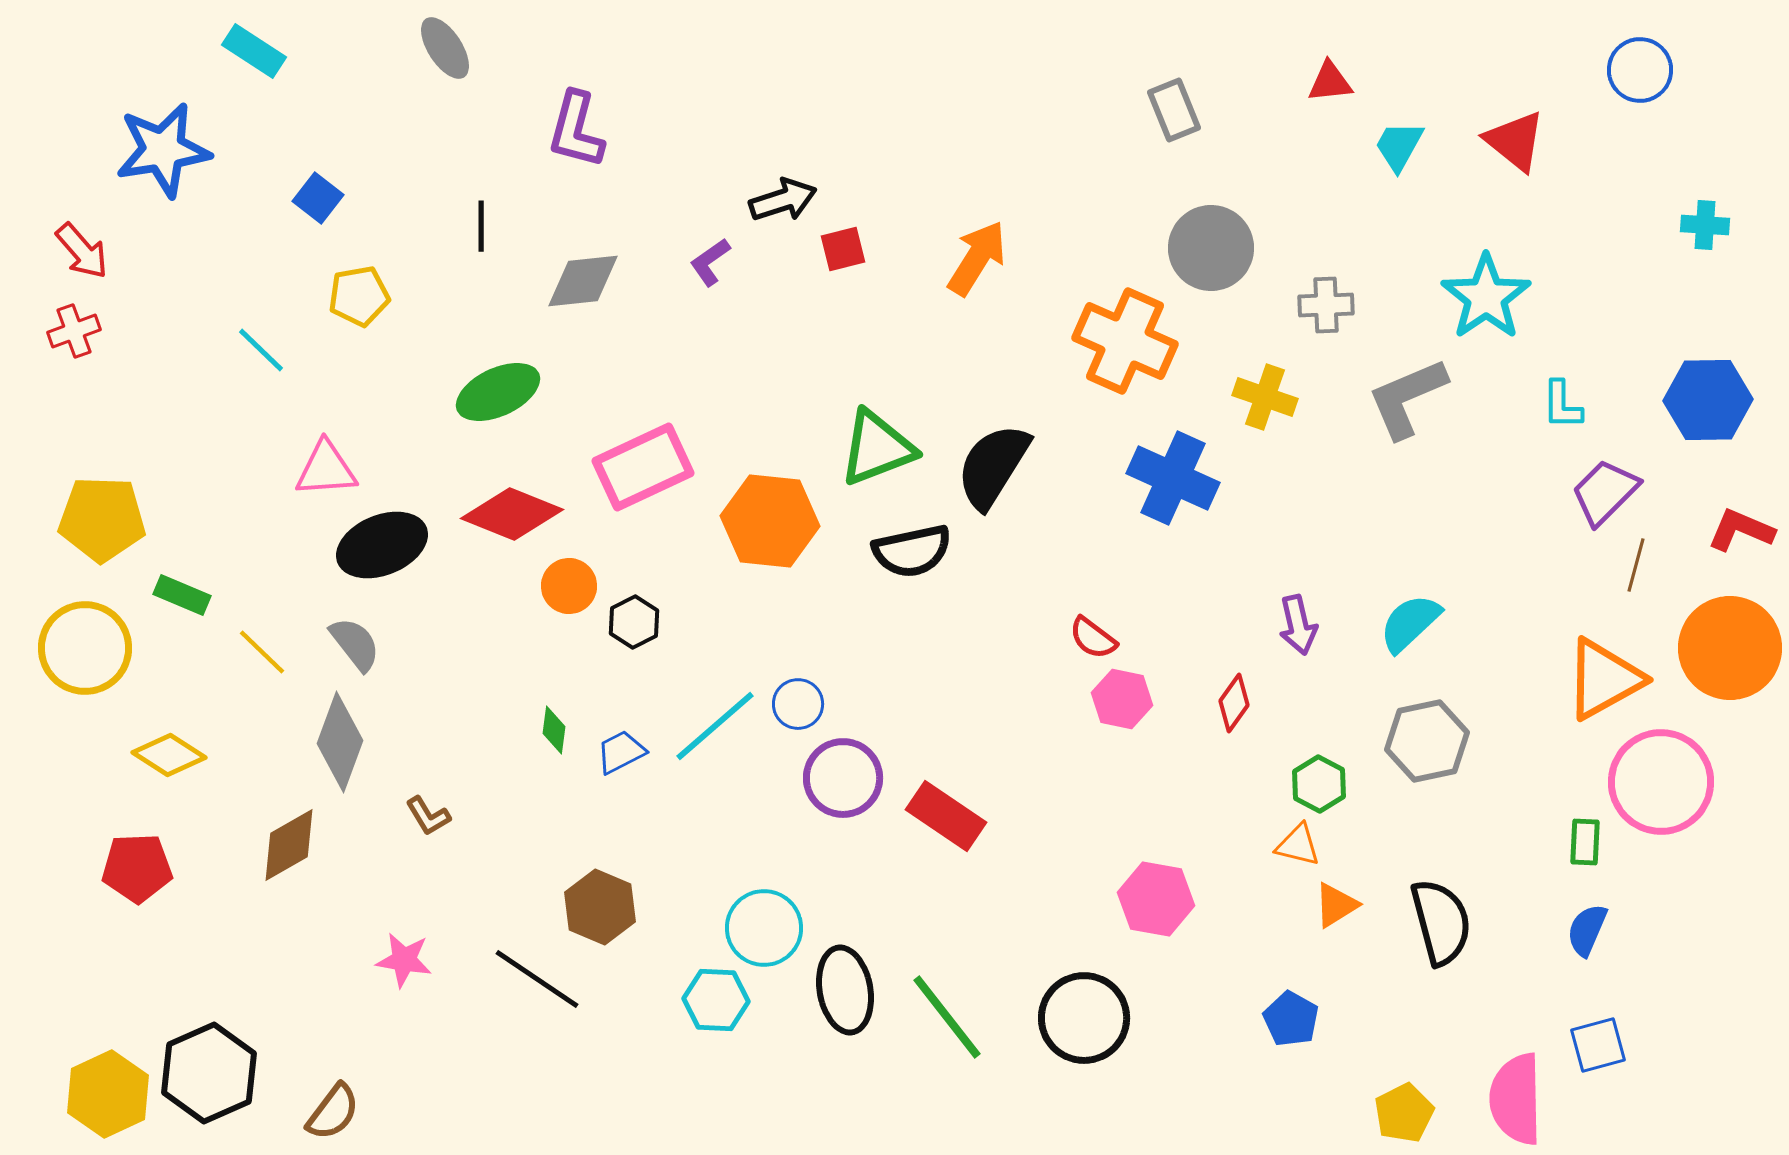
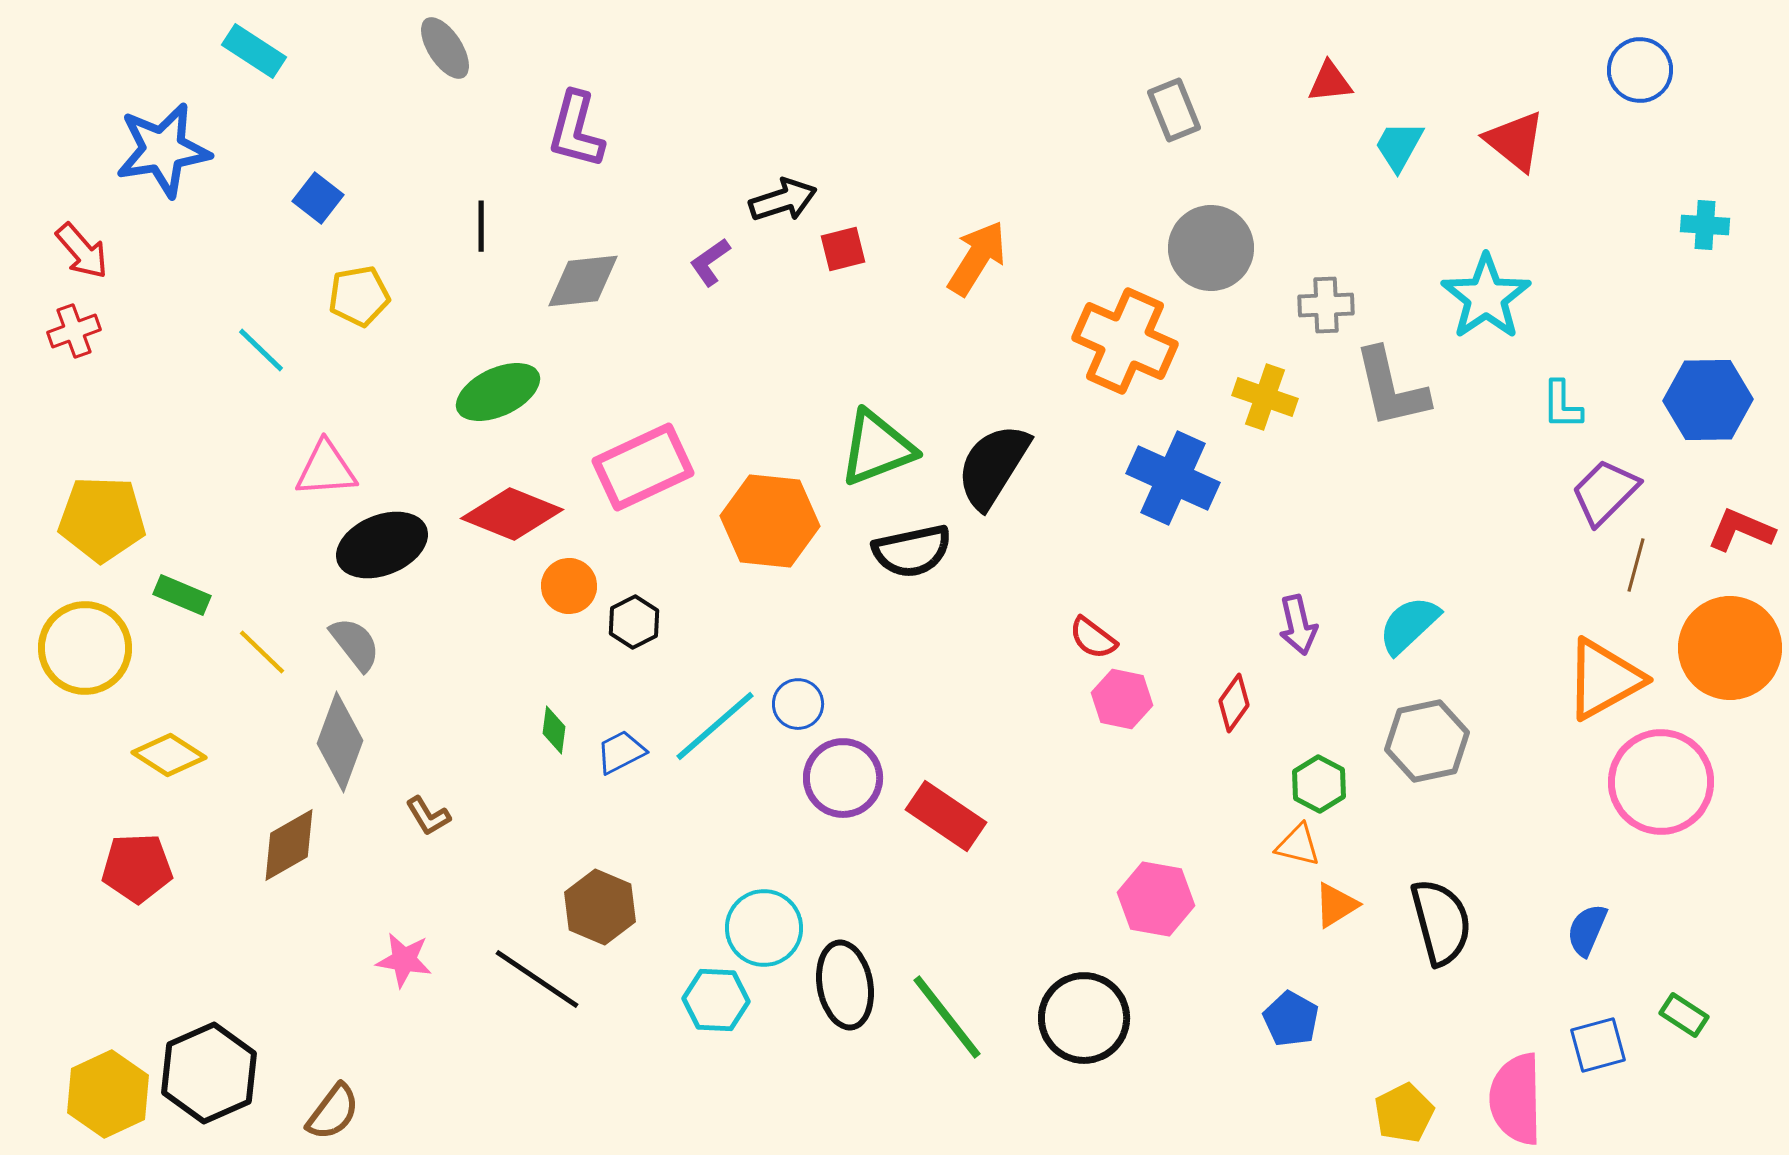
gray L-shape at (1407, 398): moved 16 px left, 10 px up; rotated 80 degrees counterclockwise
cyan semicircle at (1410, 623): moved 1 px left, 2 px down
green rectangle at (1585, 842): moved 99 px right, 173 px down; rotated 60 degrees counterclockwise
black ellipse at (845, 990): moved 5 px up
